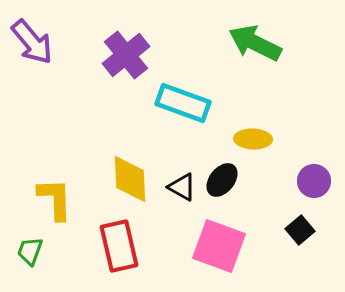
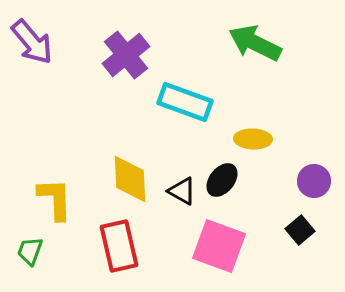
cyan rectangle: moved 2 px right, 1 px up
black triangle: moved 4 px down
